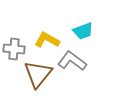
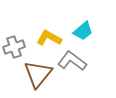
cyan trapezoid: rotated 20 degrees counterclockwise
yellow L-shape: moved 2 px right, 2 px up
gray cross: moved 2 px up; rotated 25 degrees counterclockwise
